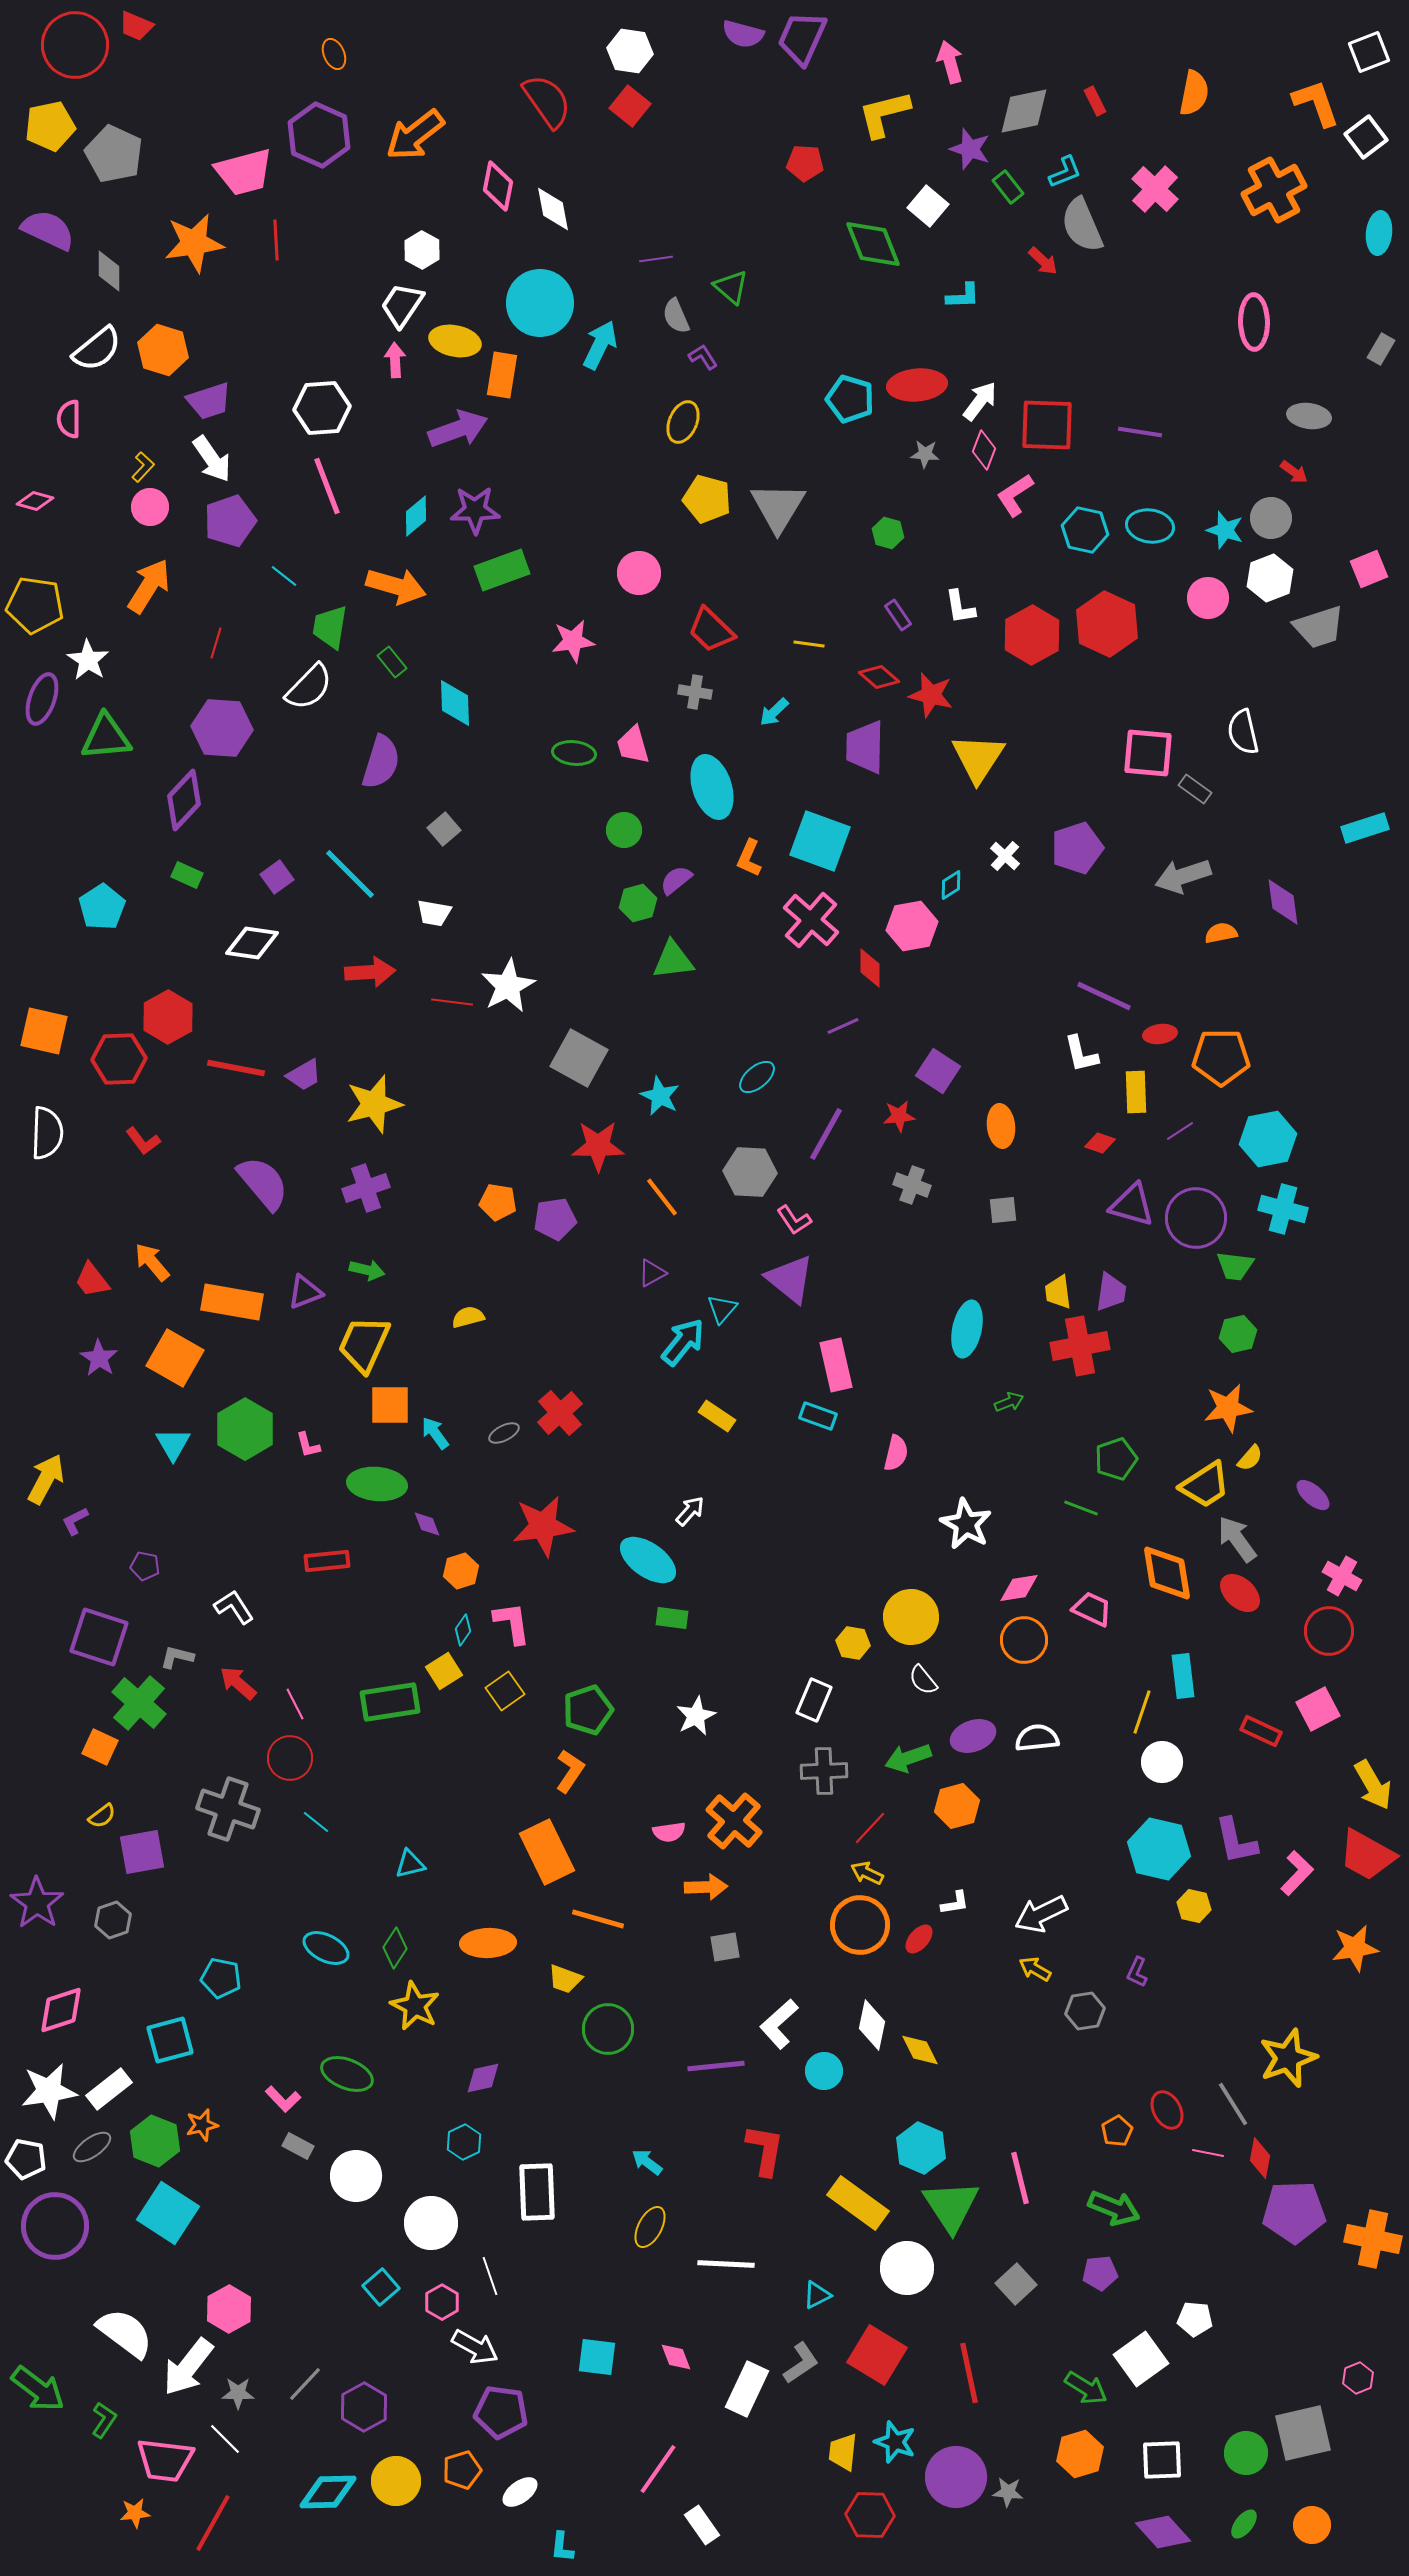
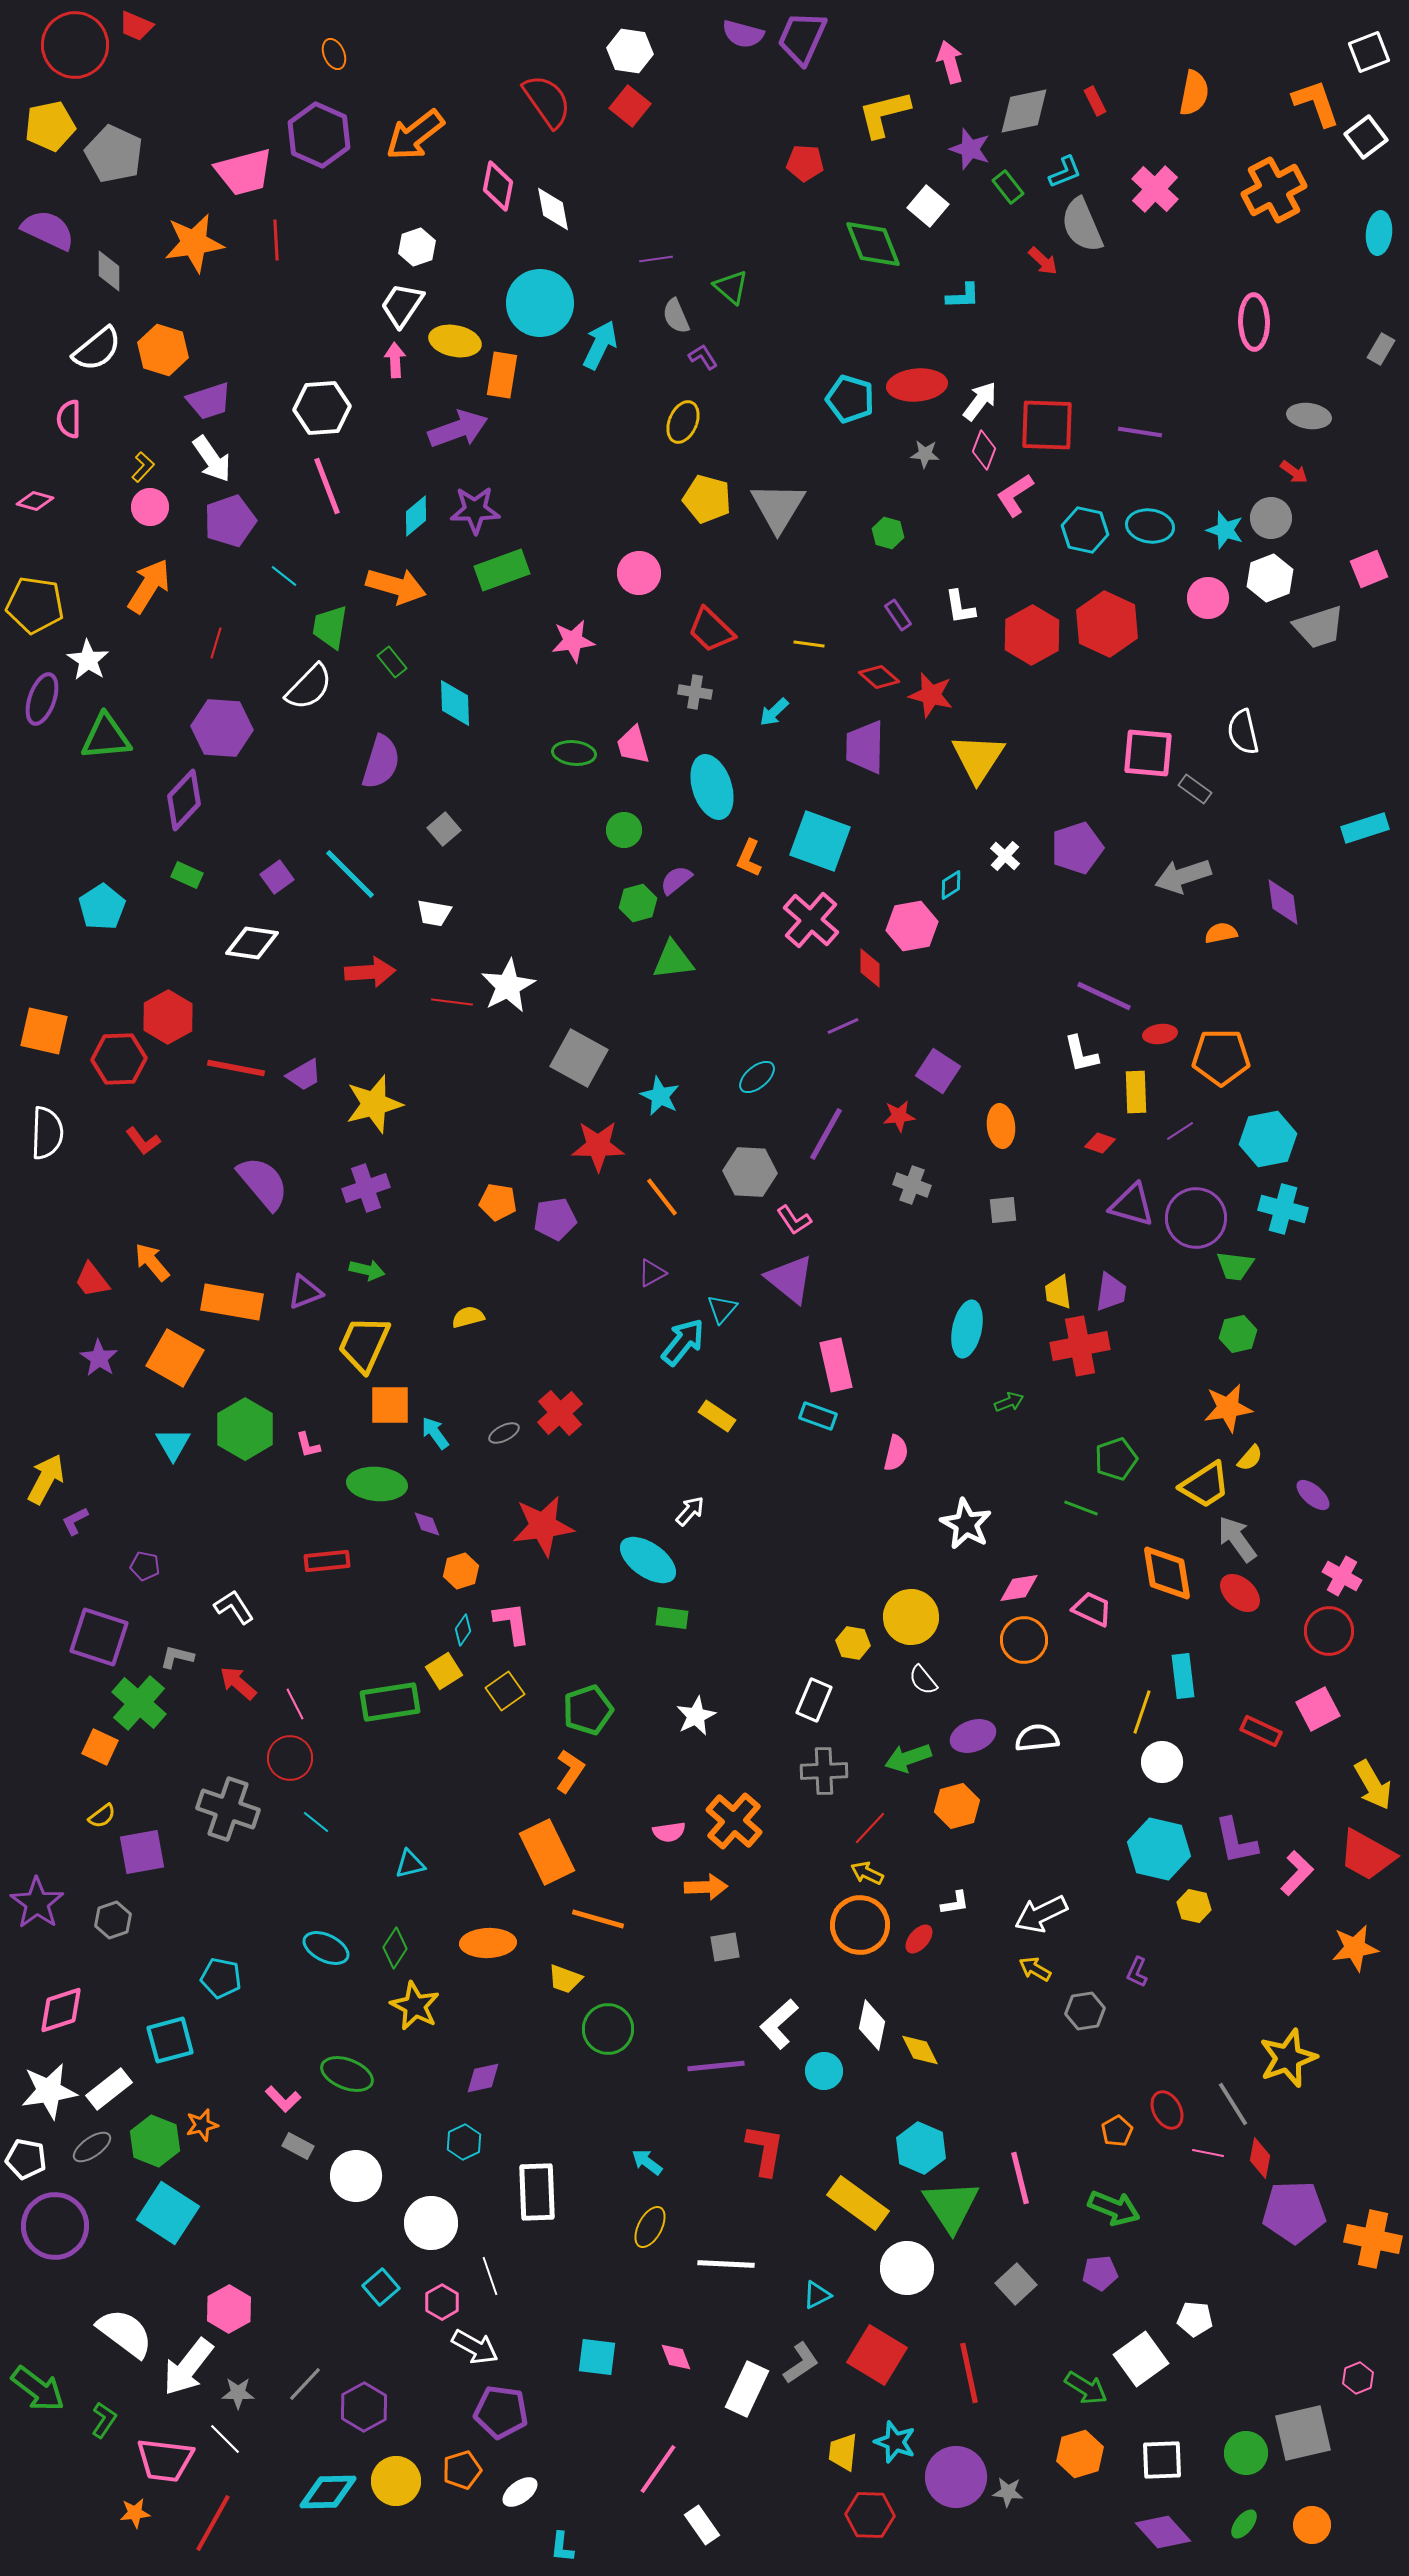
white hexagon at (422, 250): moved 5 px left, 3 px up; rotated 12 degrees clockwise
